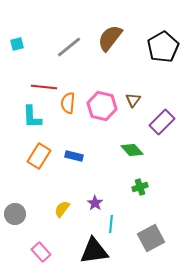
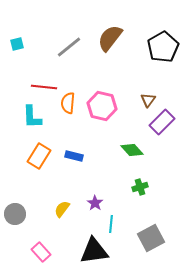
brown triangle: moved 15 px right
